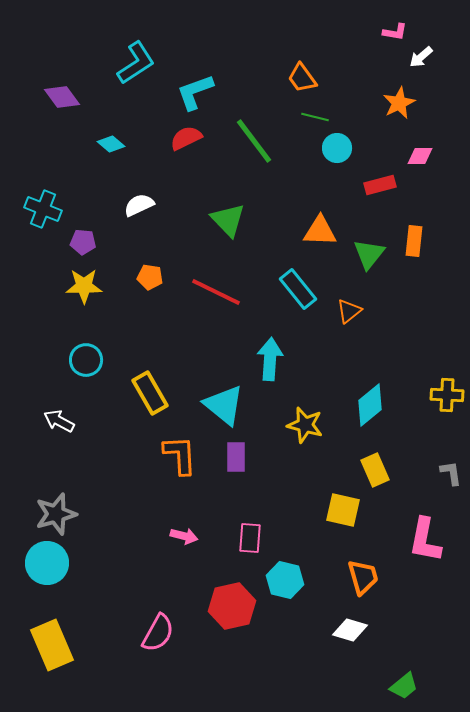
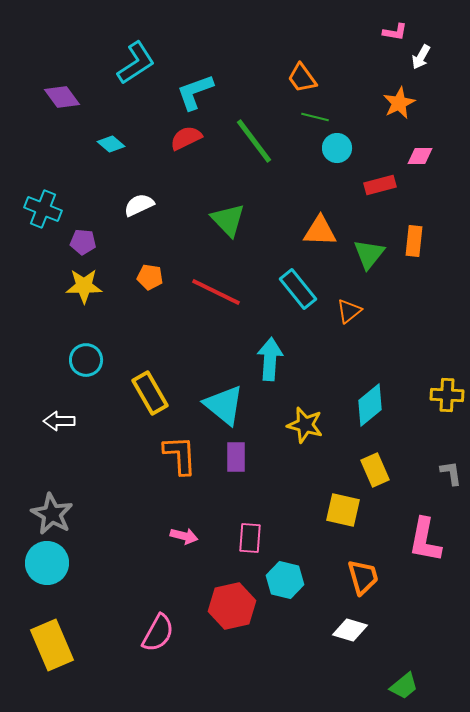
white arrow at (421, 57): rotated 20 degrees counterclockwise
white arrow at (59, 421): rotated 28 degrees counterclockwise
gray star at (56, 514): moved 4 px left; rotated 27 degrees counterclockwise
